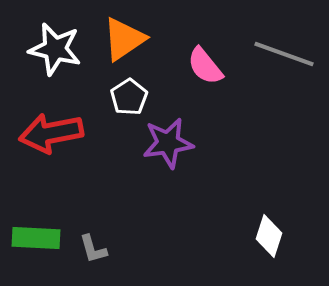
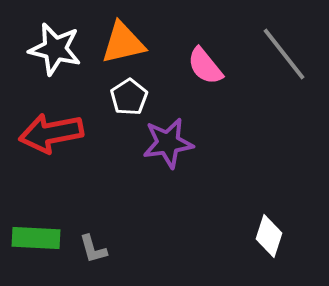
orange triangle: moved 1 px left, 4 px down; rotated 21 degrees clockwise
gray line: rotated 32 degrees clockwise
